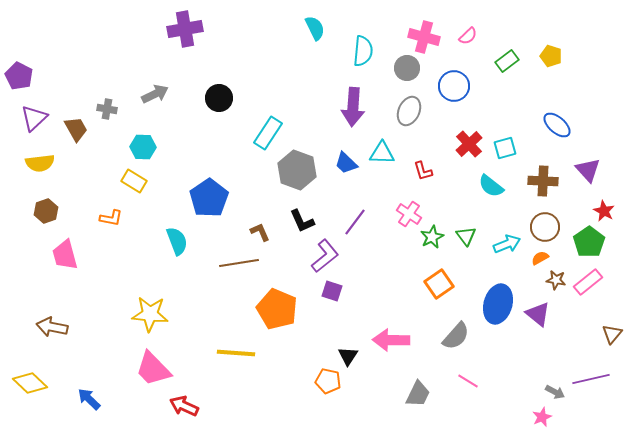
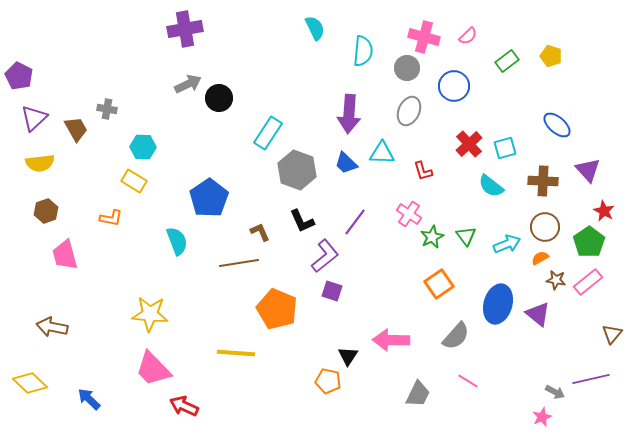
gray arrow at (155, 94): moved 33 px right, 10 px up
purple arrow at (353, 107): moved 4 px left, 7 px down
